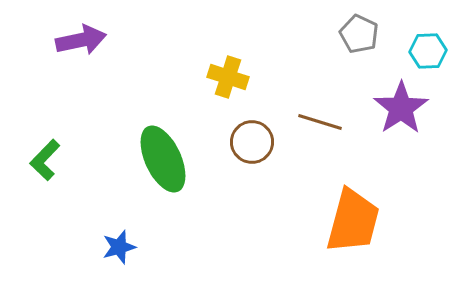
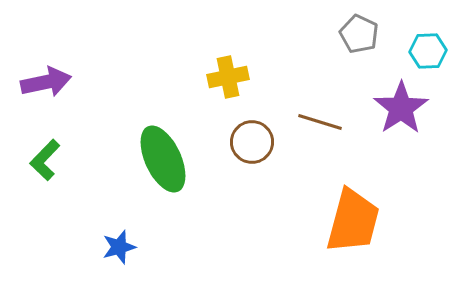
purple arrow: moved 35 px left, 42 px down
yellow cross: rotated 30 degrees counterclockwise
